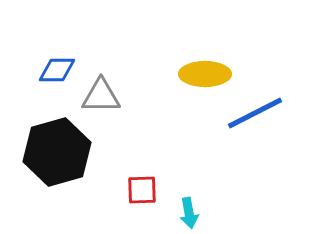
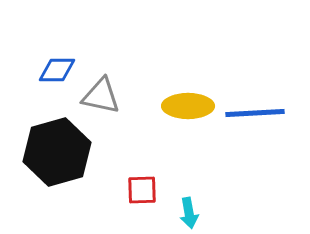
yellow ellipse: moved 17 px left, 32 px down
gray triangle: rotated 12 degrees clockwise
blue line: rotated 24 degrees clockwise
